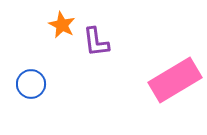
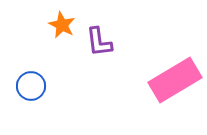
purple L-shape: moved 3 px right
blue circle: moved 2 px down
